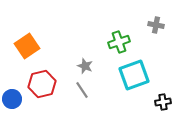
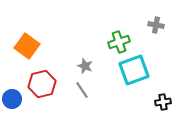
orange square: rotated 20 degrees counterclockwise
cyan square: moved 5 px up
